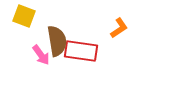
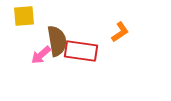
yellow square: rotated 25 degrees counterclockwise
orange L-shape: moved 1 px right, 4 px down
pink arrow: rotated 85 degrees clockwise
